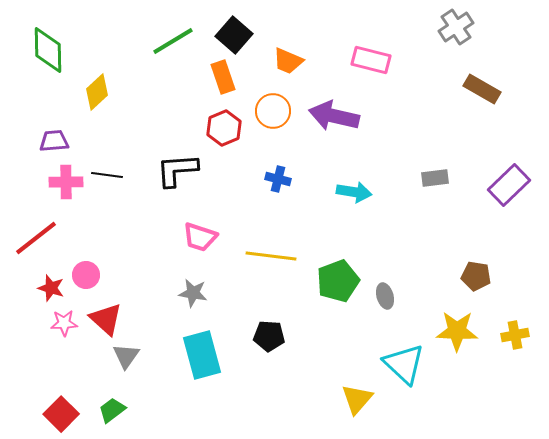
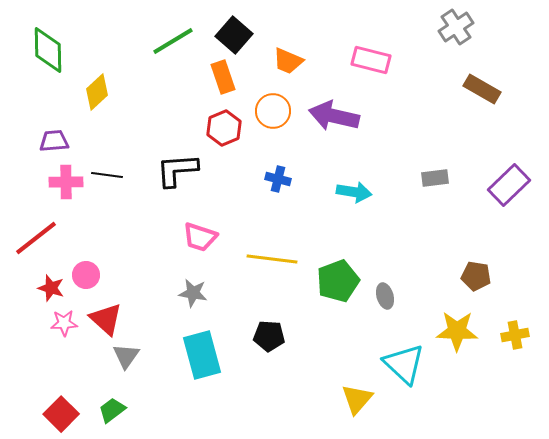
yellow line: moved 1 px right, 3 px down
